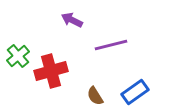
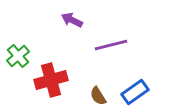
red cross: moved 9 px down
brown semicircle: moved 3 px right
